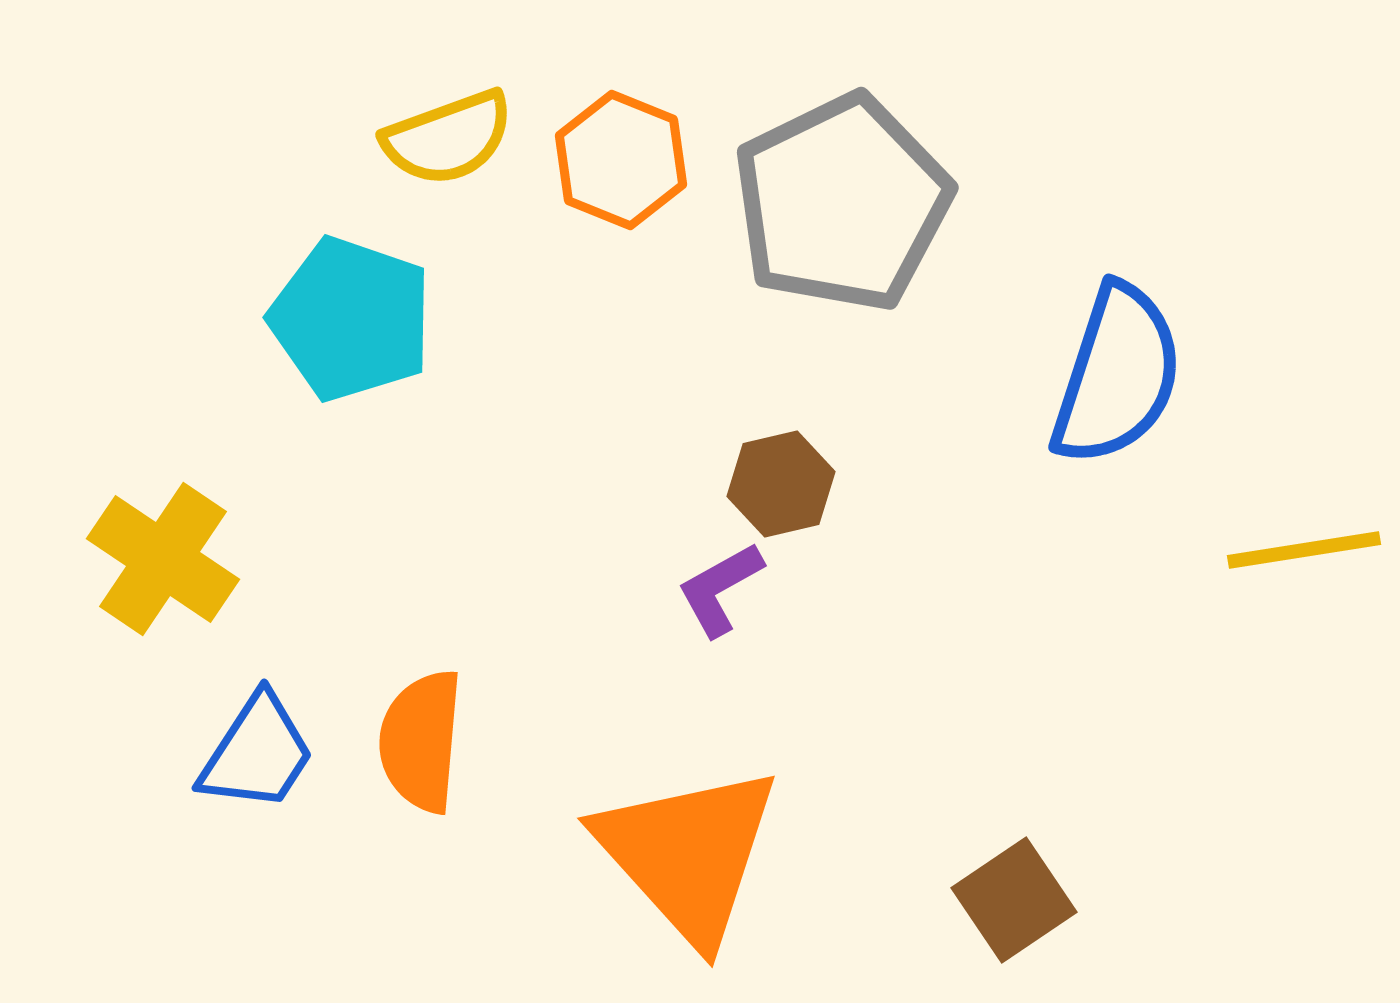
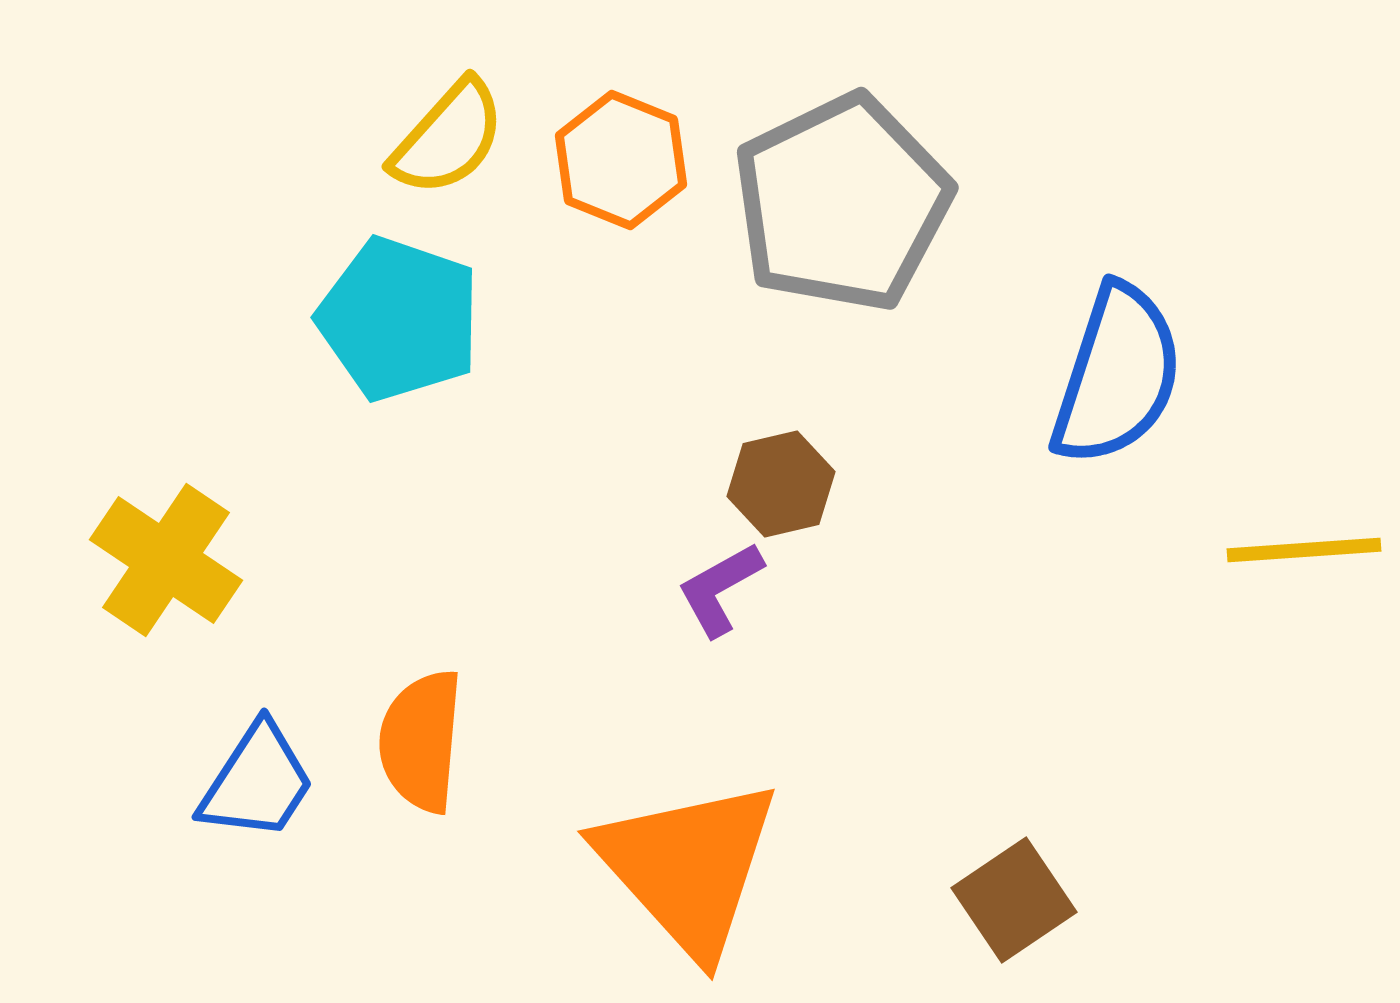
yellow semicircle: rotated 28 degrees counterclockwise
cyan pentagon: moved 48 px right
yellow line: rotated 5 degrees clockwise
yellow cross: moved 3 px right, 1 px down
blue trapezoid: moved 29 px down
orange triangle: moved 13 px down
